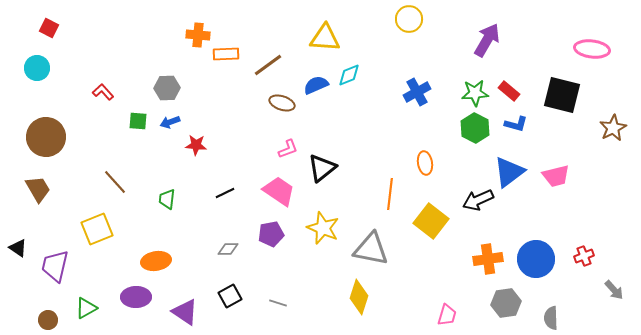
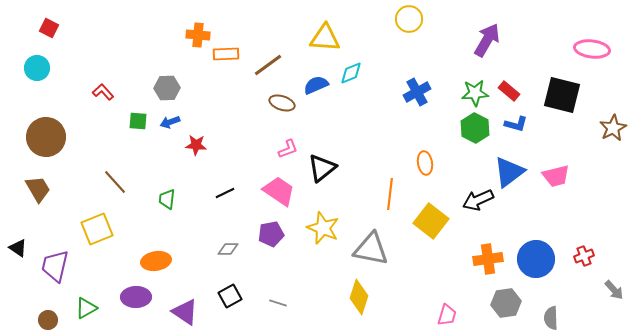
cyan diamond at (349, 75): moved 2 px right, 2 px up
